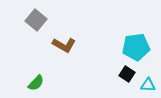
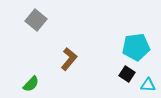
brown L-shape: moved 5 px right, 14 px down; rotated 80 degrees counterclockwise
green semicircle: moved 5 px left, 1 px down
